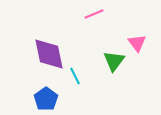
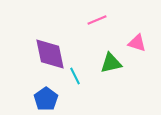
pink line: moved 3 px right, 6 px down
pink triangle: rotated 36 degrees counterclockwise
purple diamond: moved 1 px right
green triangle: moved 3 px left, 2 px down; rotated 40 degrees clockwise
